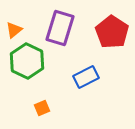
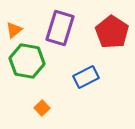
green hexagon: rotated 16 degrees counterclockwise
orange square: rotated 21 degrees counterclockwise
